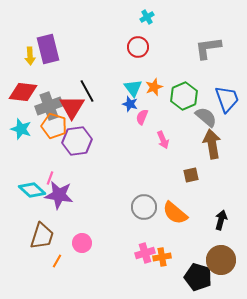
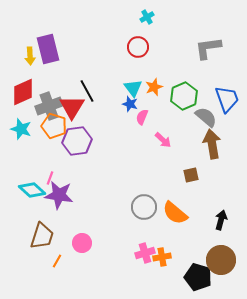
red diamond: rotated 32 degrees counterclockwise
pink arrow: rotated 24 degrees counterclockwise
